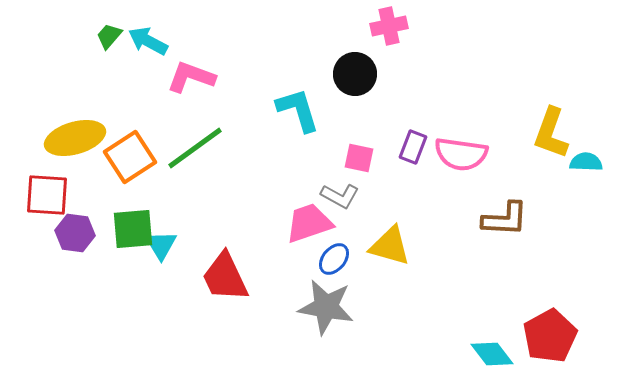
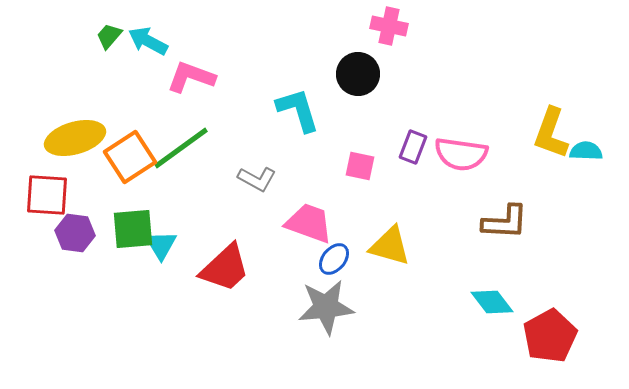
pink cross: rotated 24 degrees clockwise
black circle: moved 3 px right
green line: moved 14 px left
pink square: moved 1 px right, 8 px down
cyan semicircle: moved 11 px up
gray L-shape: moved 83 px left, 17 px up
brown L-shape: moved 3 px down
pink trapezoid: rotated 39 degrees clockwise
red trapezoid: moved 9 px up; rotated 108 degrees counterclockwise
gray star: rotated 16 degrees counterclockwise
cyan diamond: moved 52 px up
